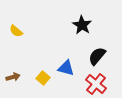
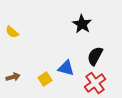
black star: moved 1 px up
yellow semicircle: moved 4 px left, 1 px down
black semicircle: moved 2 px left; rotated 12 degrees counterclockwise
yellow square: moved 2 px right, 1 px down; rotated 16 degrees clockwise
red cross: moved 1 px left, 1 px up; rotated 15 degrees clockwise
